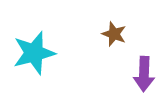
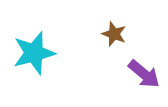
purple arrow: rotated 52 degrees counterclockwise
